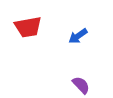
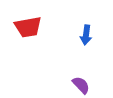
blue arrow: moved 8 px right, 1 px up; rotated 48 degrees counterclockwise
